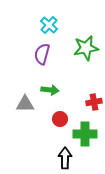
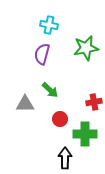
cyan cross: rotated 30 degrees counterclockwise
green arrow: rotated 36 degrees clockwise
